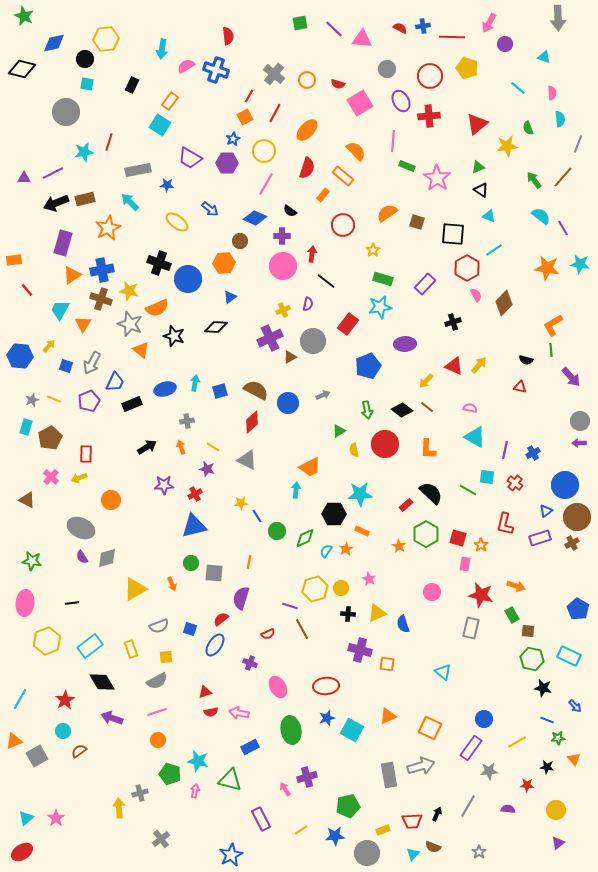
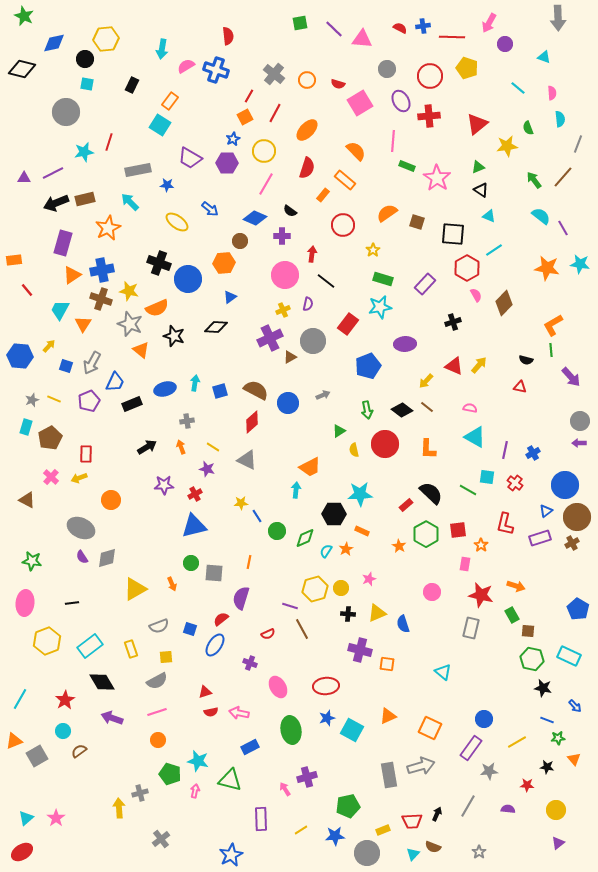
orange rectangle at (343, 176): moved 2 px right, 4 px down
pink circle at (283, 266): moved 2 px right, 9 px down
red square at (458, 538): moved 8 px up; rotated 24 degrees counterclockwise
pink star at (369, 579): rotated 24 degrees clockwise
purple rectangle at (261, 819): rotated 25 degrees clockwise
